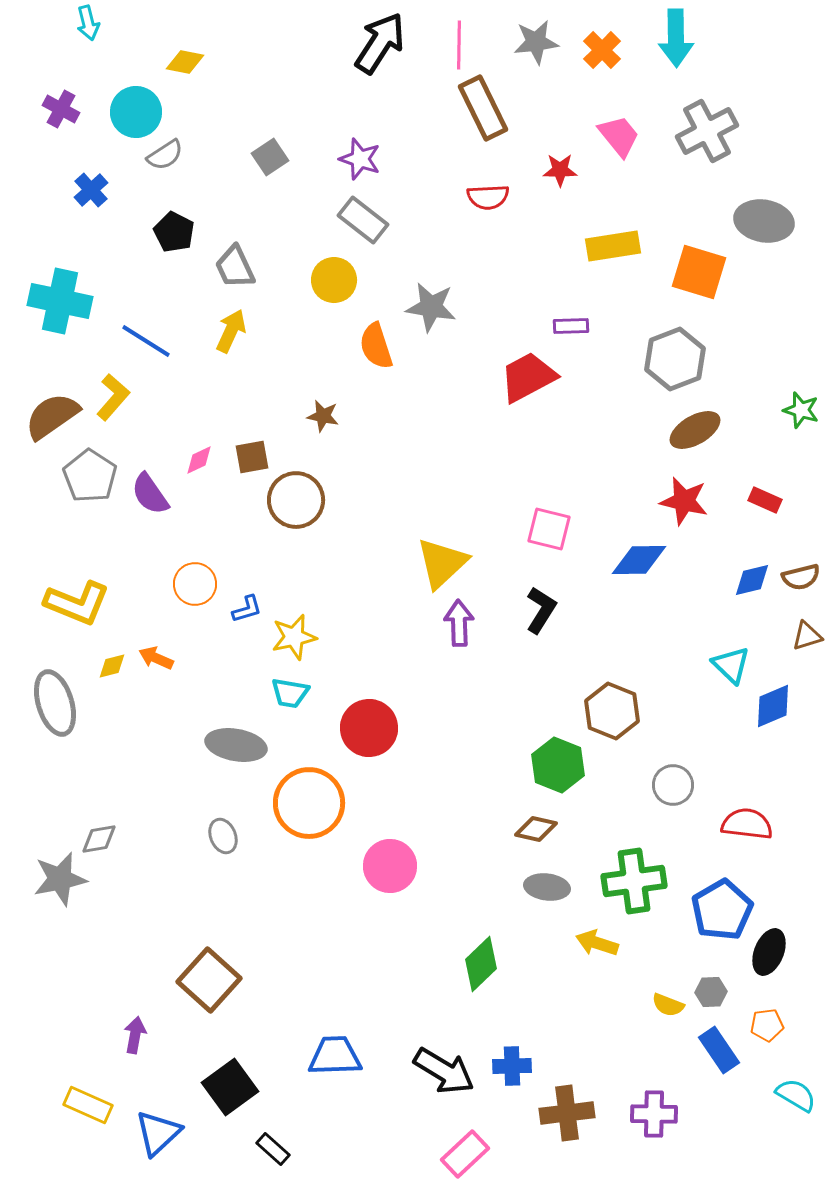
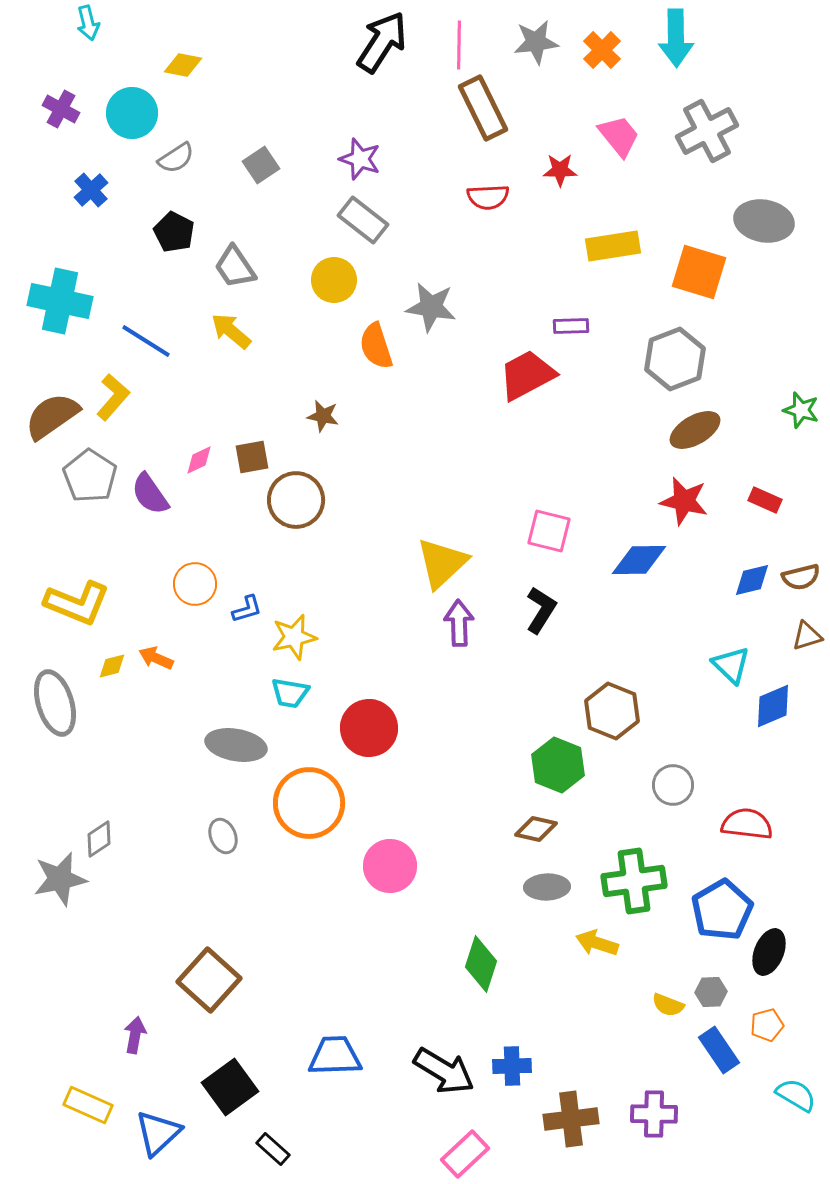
black arrow at (380, 43): moved 2 px right, 1 px up
yellow diamond at (185, 62): moved 2 px left, 3 px down
cyan circle at (136, 112): moved 4 px left, 1 px down
gray semicircle at (165, 155): moved 11 px right, 3 px down
gray square at (270, 157): moved 9 px left, 8 px down
gray trapezoid at (235, 267): rotated 9 degrees counterclockwise
yellow arrow at (231, 331): rotated 75 degrees counterclockwise
red trapezoid at (528, 377): moved 1 px left, 2 px up
pink square at (549, 529): moved 2 px down
gray diamond at (99, 839): rotated 24 degrees counterclockwise
gray ellipse at (547, 887): rotated 9 degrees counterclockwise
green diamond at (481, 964): rotated 28 degrees counterclockwise
orange pentagon at (767, 1025): rotated 8 degrees counterclockwise
brown cross at (567, 1113): moved 4 px right, 6 px down
